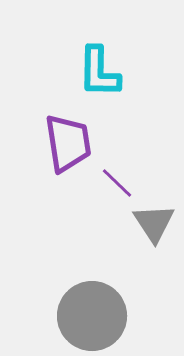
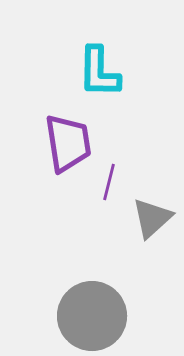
purple line: moved 8 px left, 1 px up; rotated 60 degrees clockwise
gray triangle: moved 2 px left, 5 px up; rotated 21 degrees clockwise
